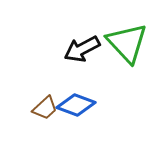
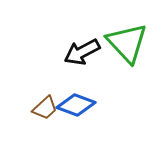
black arrow: moved 3 px down
